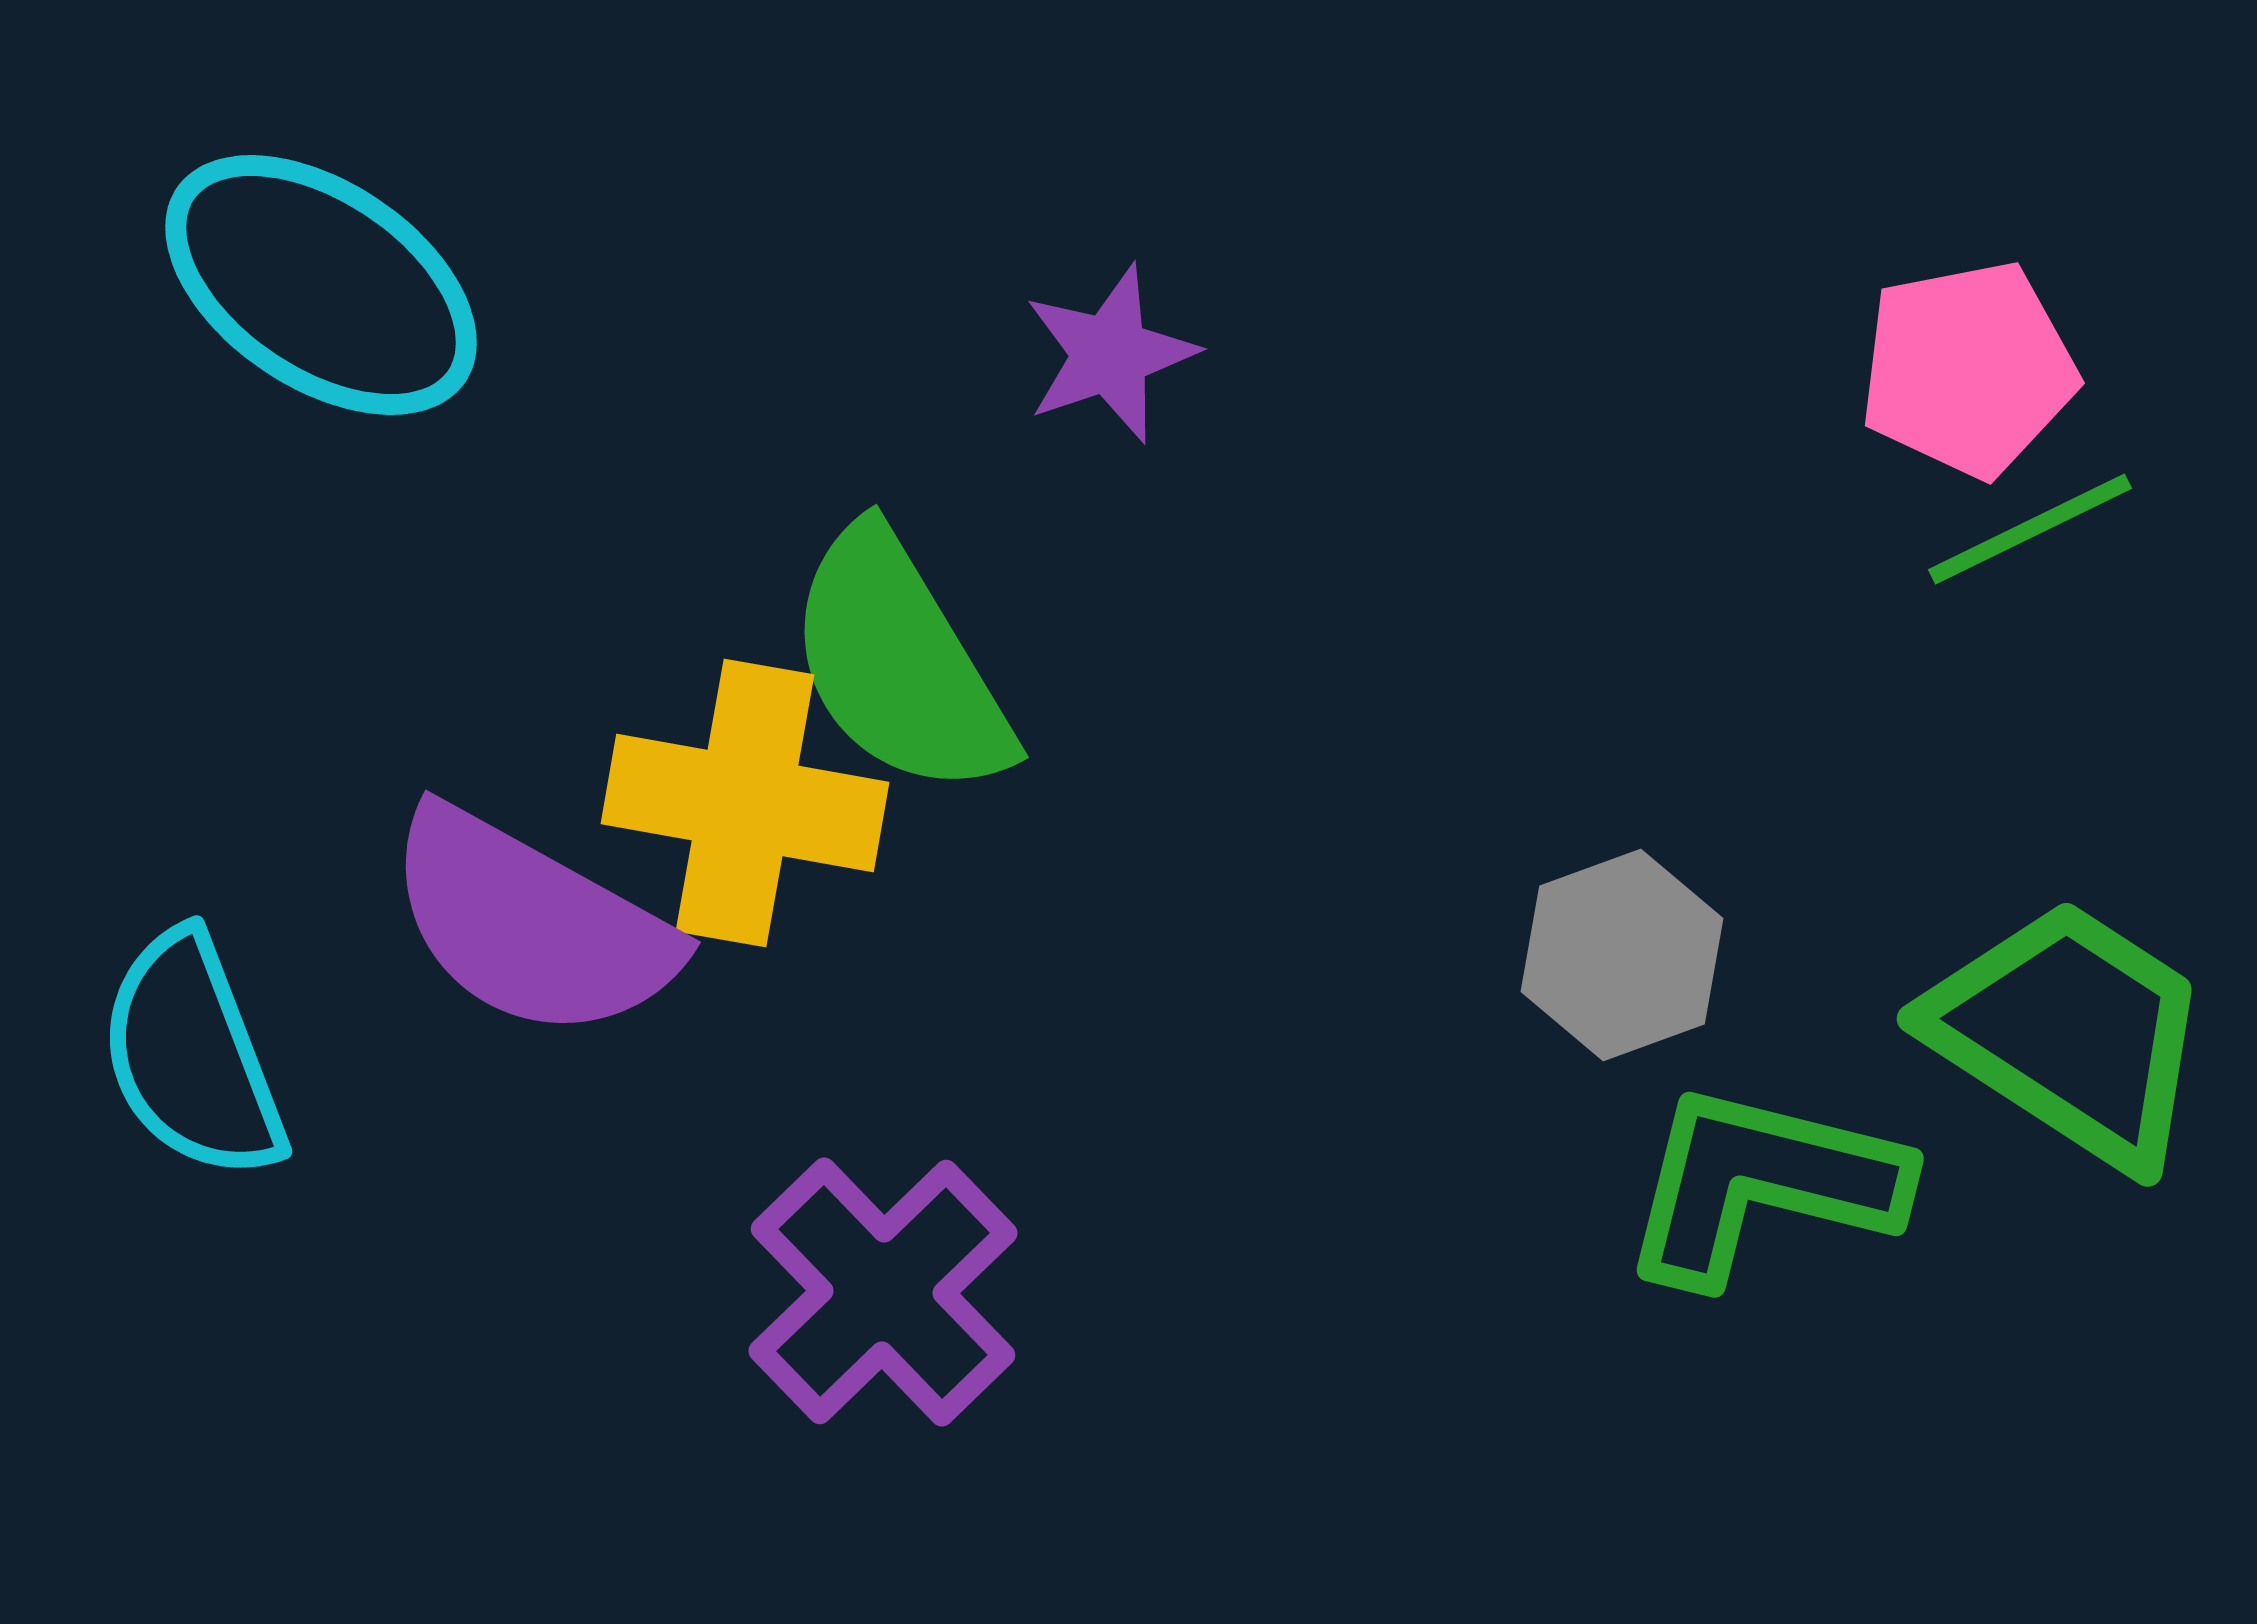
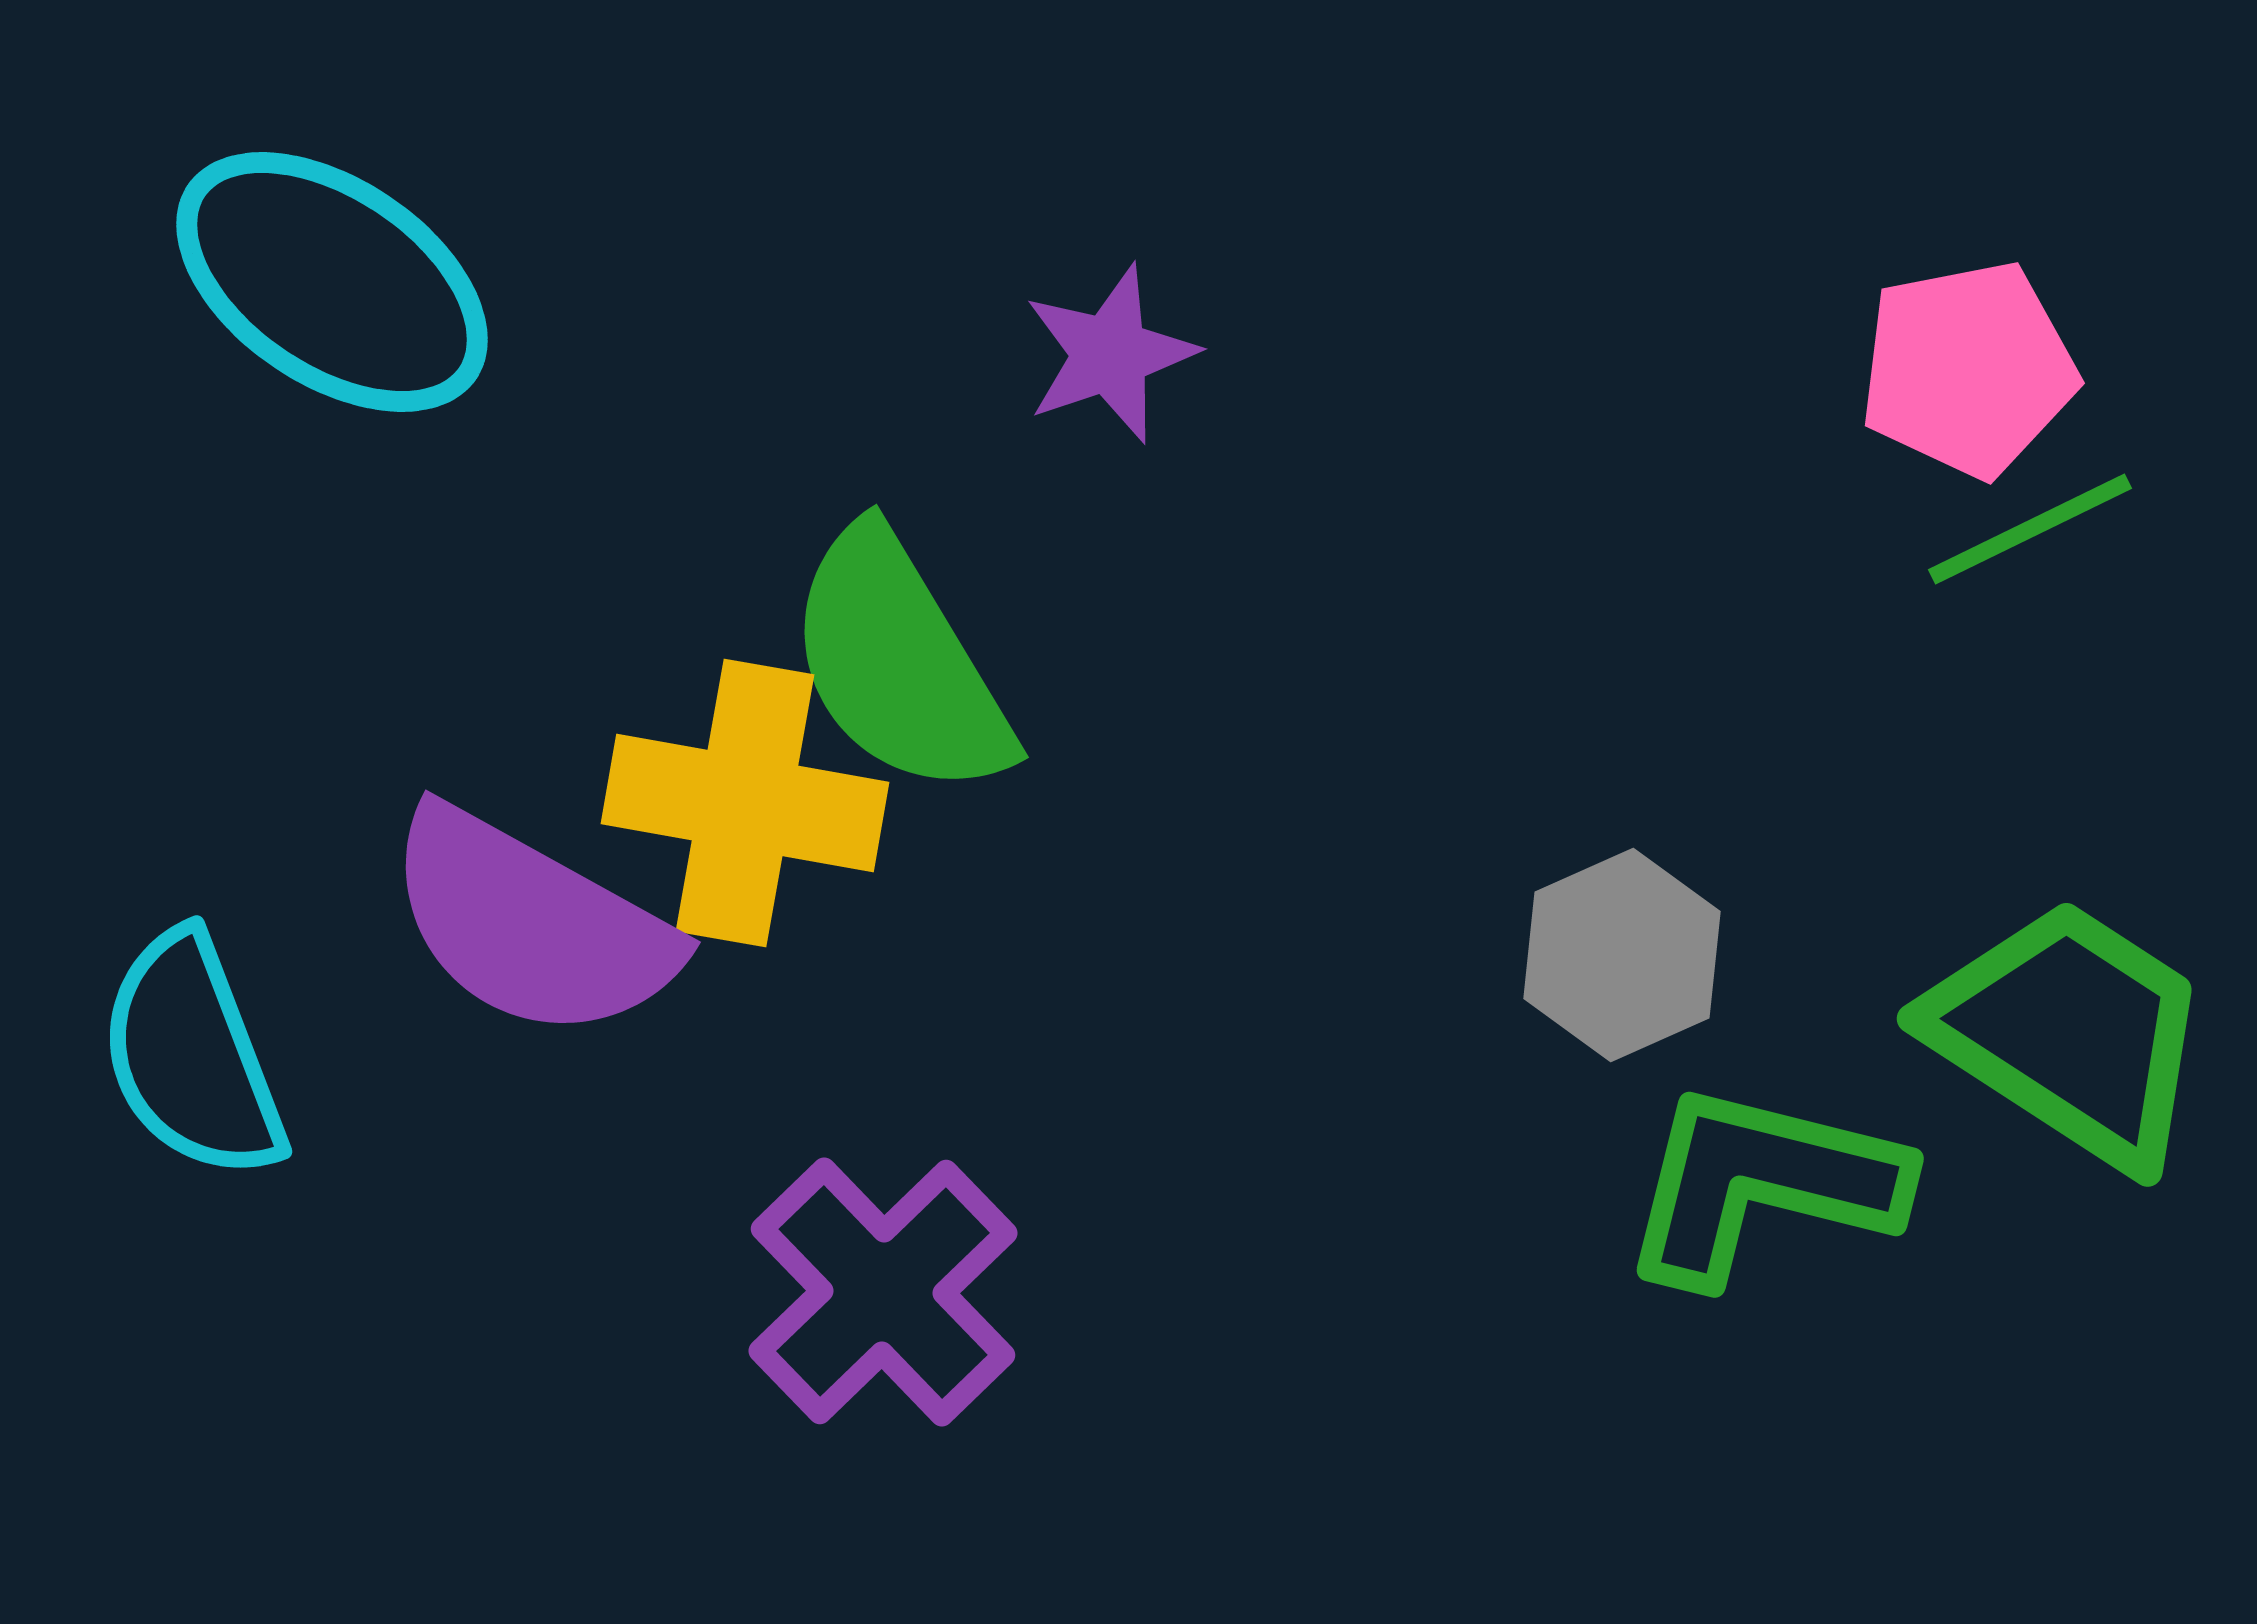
cyan ellipse: moved 11 px right, 3 px up
gray hexagon: rotated 4 degrees counterclockwise
